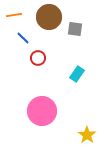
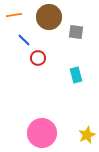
gray square: moved 1 px right, 3 px down
blue line: moved 1 px right, 2 px down
cyan rectangle: moved 1 px left, 1 px down; rotated 49 degrees counterclockwise
pink circle: moved 22 px down
yellow star: rotated 12 degrees clockwise
